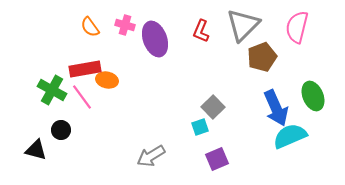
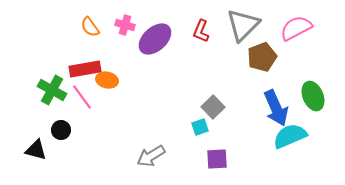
pink semicircle: moved 1 px left, 1 px down; rotated 48 degrees clockwise
purple ellipse: rotated 68 degrees clockwise
purple square: rotated 20 degrees clockwise
